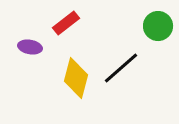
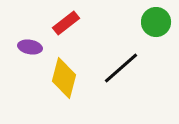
green circle: moved 2 px left, 4 px up
yellow diamond: moved 12 px left
